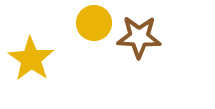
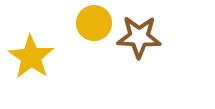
yellow star: moved 2 px up
